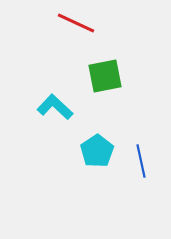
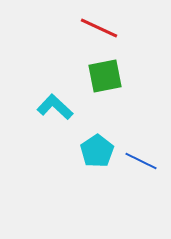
red line: moved 23 px right, 5 px down
blue line: rotated 52 degrees counterclockwise
